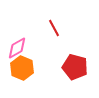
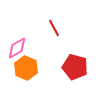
orange hexagon: moved 4 px right
